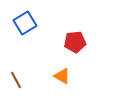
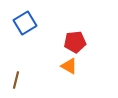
orange triangle: moved 7 px right, 10 px up
brown line: rotated 42 degrees clockwise
